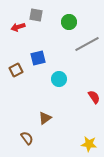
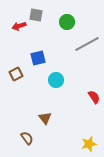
green circle: moved 2 px left
red arrow: moved 1 px right, 1 px up
brown square: moved 4 px down
cyan circle: moved 3 px left, 1 px down
brown triangle: rotated 32 degrees counterclockwise
yellow star: rotated 21 degrees counterclockwise
